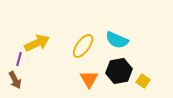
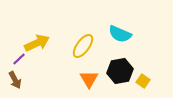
cyan semicircle: moved 3 px right, 6 px up
purple line: rotated 32 degrees clockwise
black hexagon: moved 1 px right
